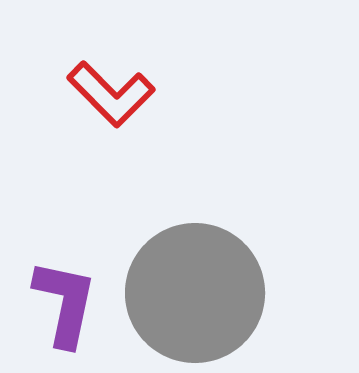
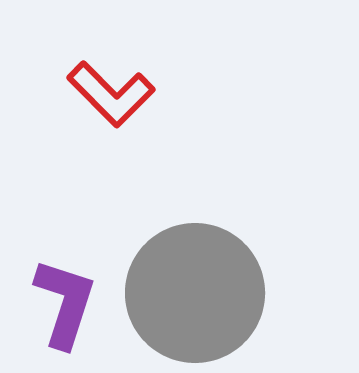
purple L-shape: rotated 6 degrees clockwise
